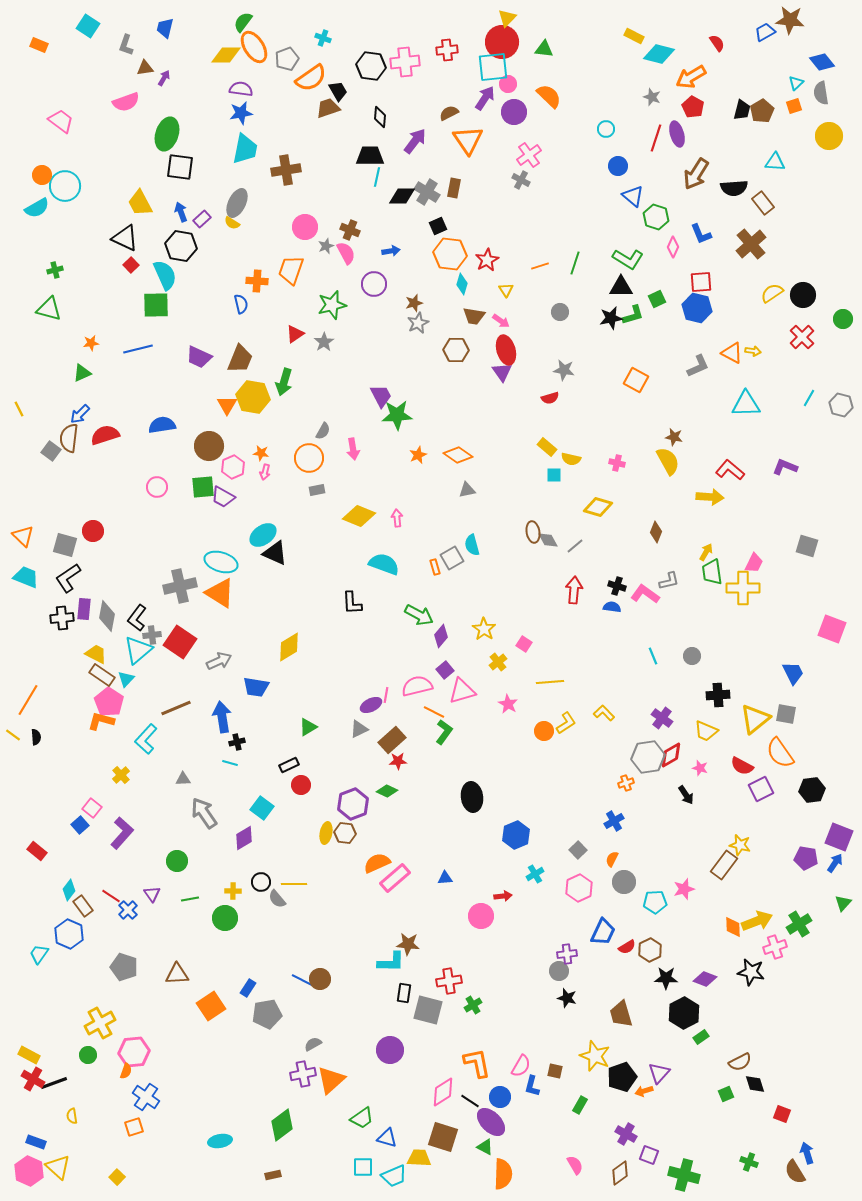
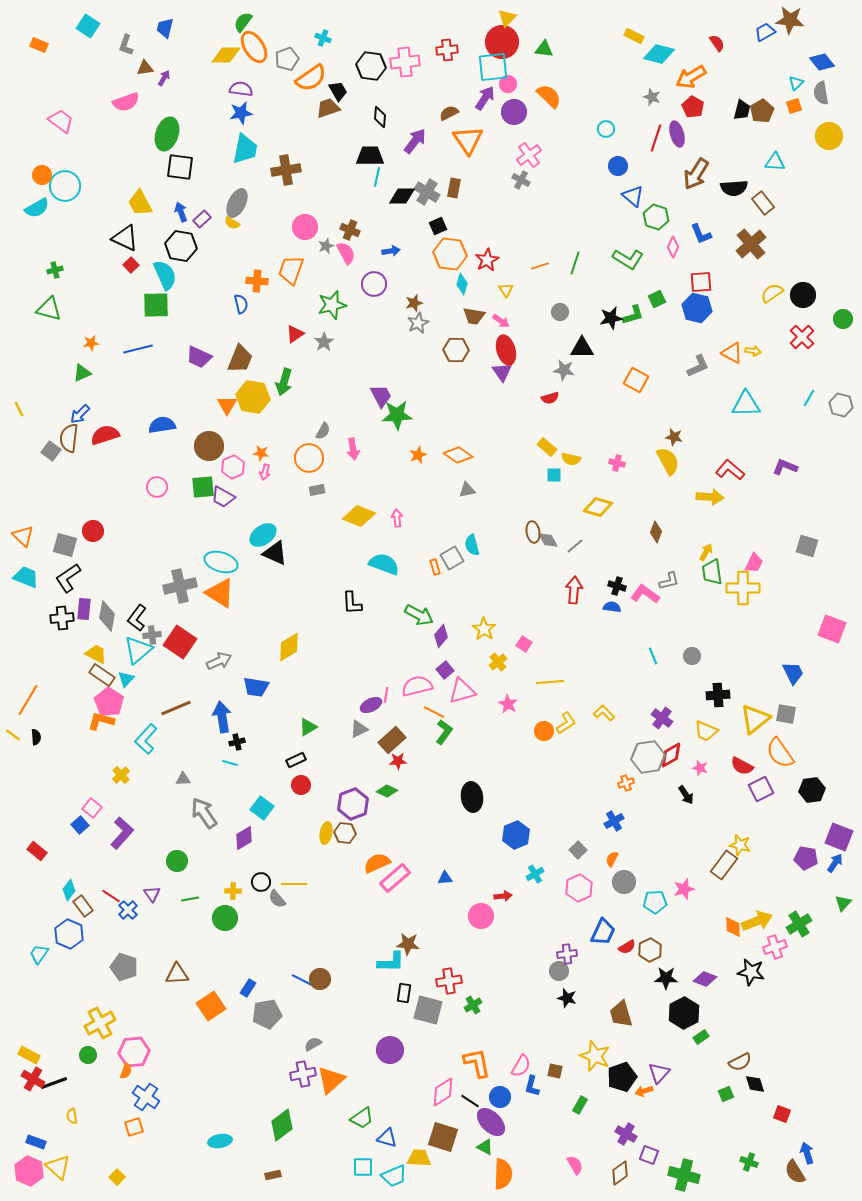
black triangle at (621, 287): moved 39 px left, 61 px down
black rectangle at (289, 765): moved 7 px right, 5 px up
